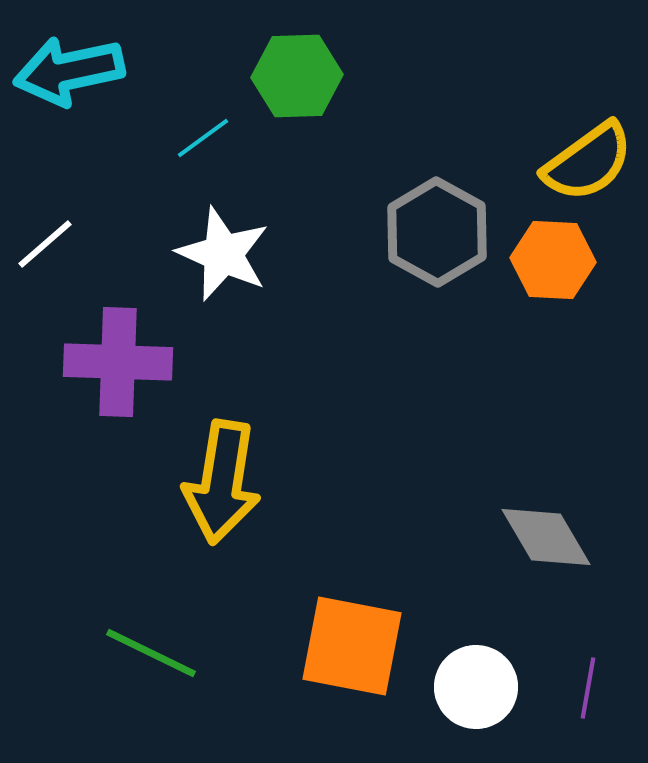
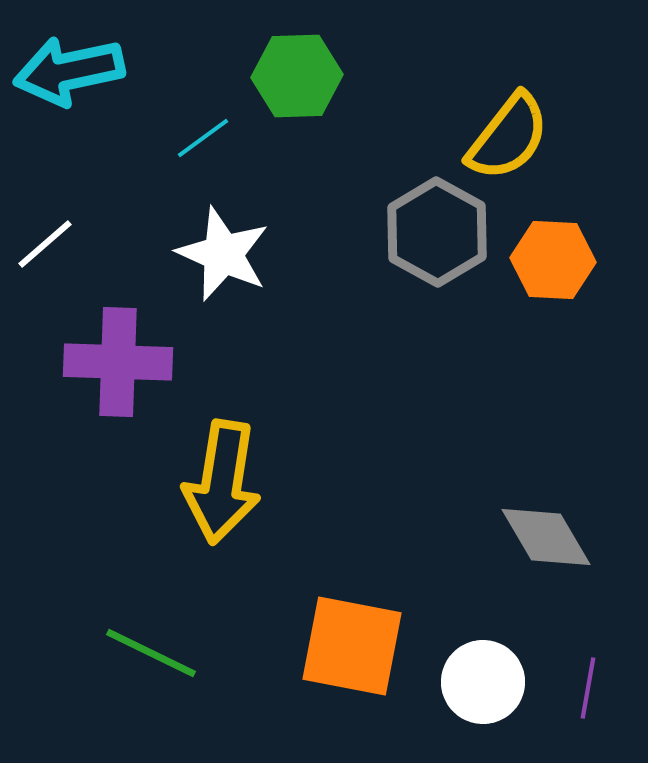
yellow semicircle: moved 80 px left, 25 px up; rotated 16 degrees counterclockwise
white circle: moved 7 px right, 5 px up
